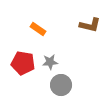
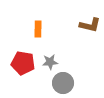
orange rectangle: rotated 56 degrees clockwise
gray circle: moved 2 px right, 2 px up
